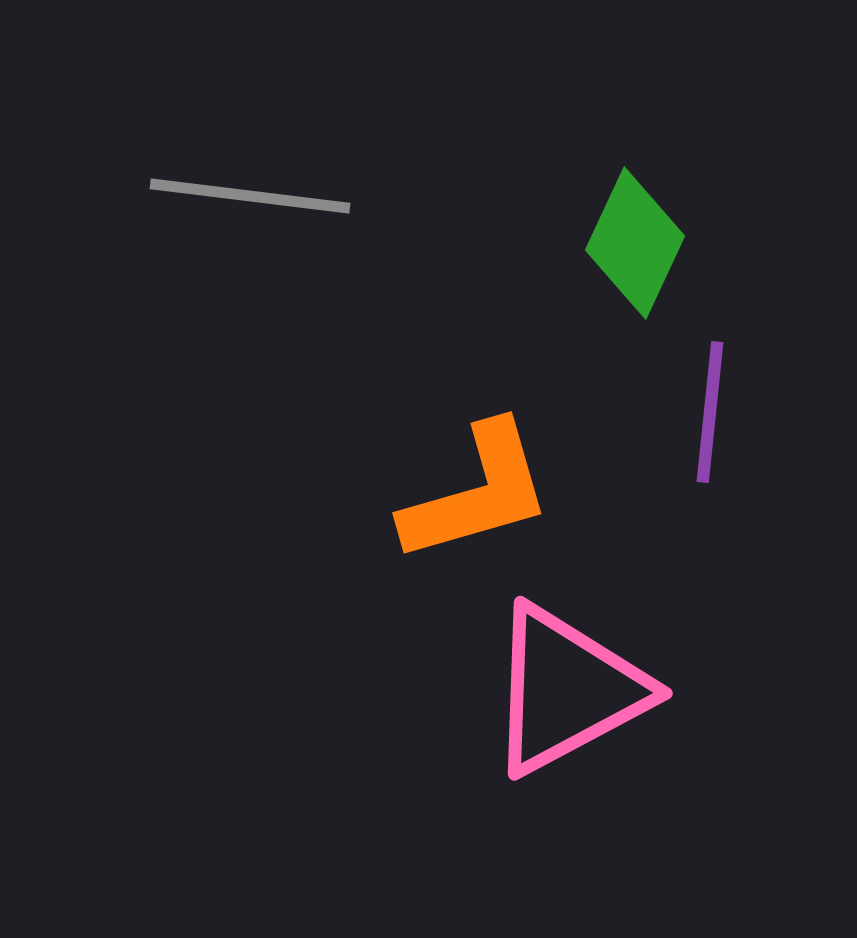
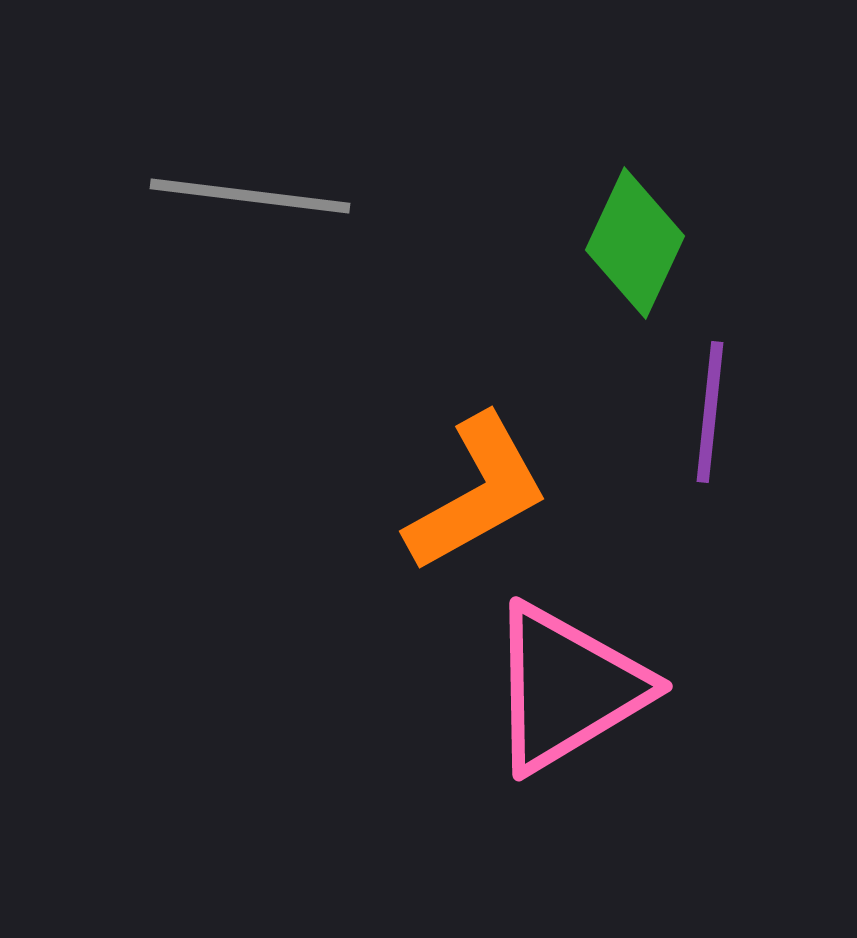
orange L-shape: rotated 13 degrees counterclockwise
pink triangle: moved 2 px up; rotated 3 degrees counterclockwise
